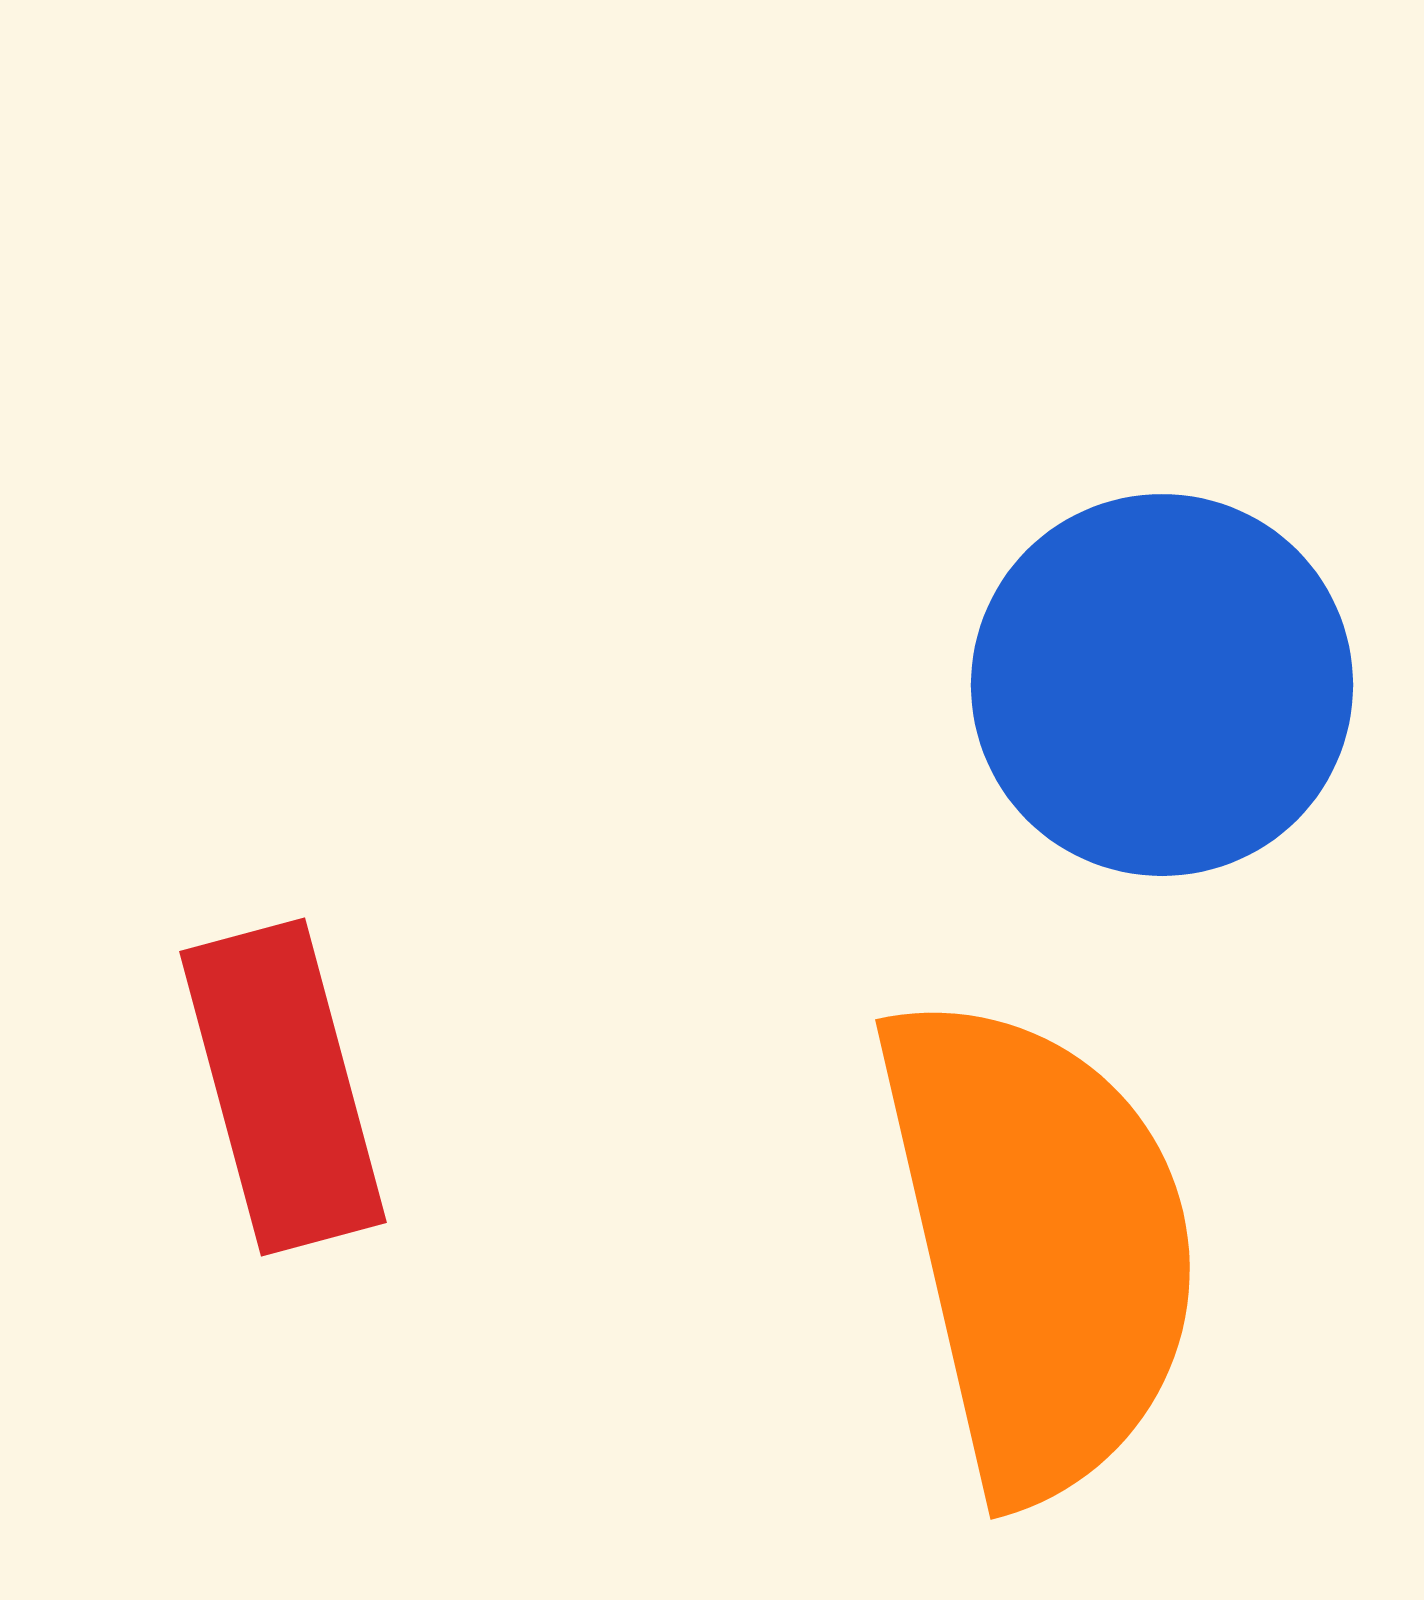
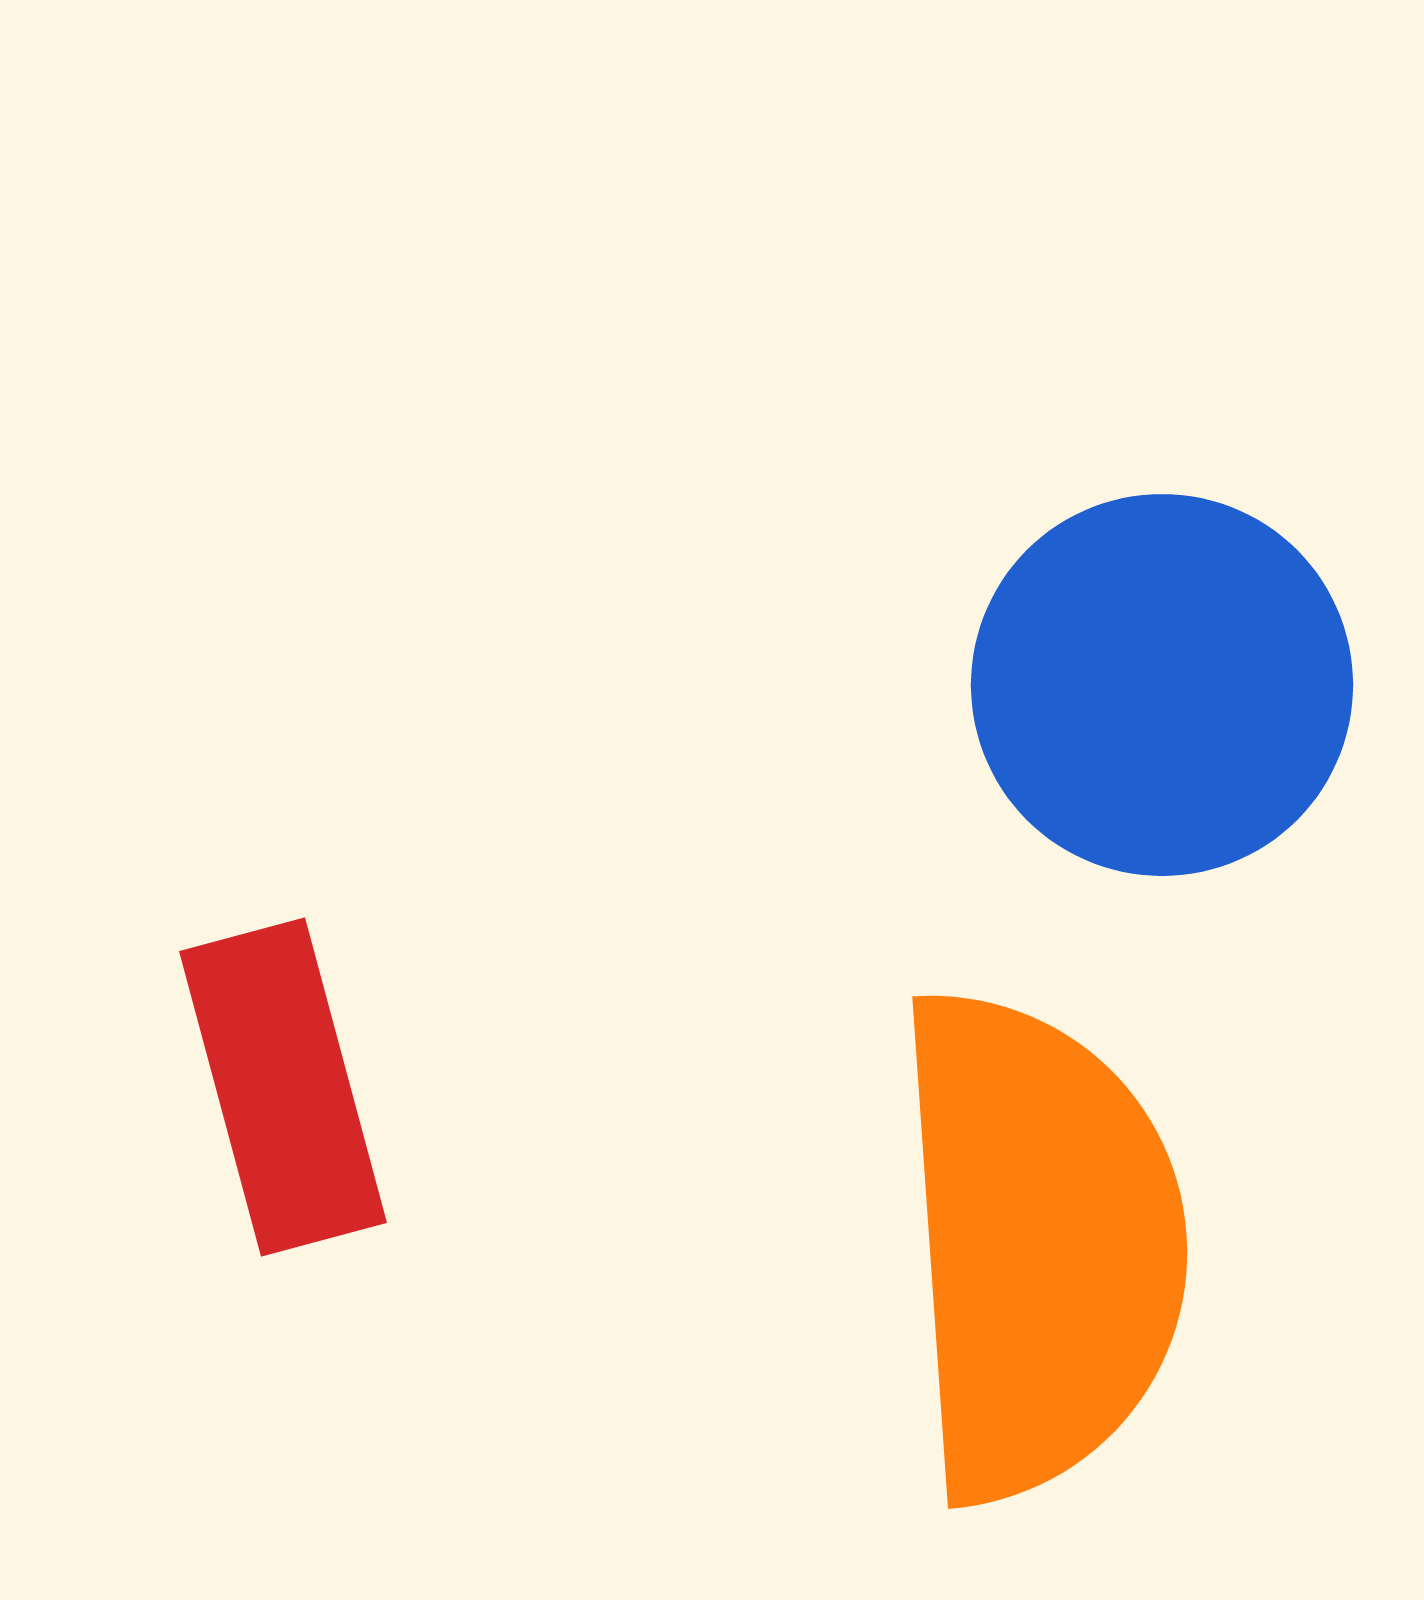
orange semicircle: rotated 9 degrees clockwise
